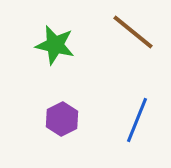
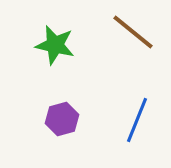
purple hexagon: rotated 12 degrees clockwise
